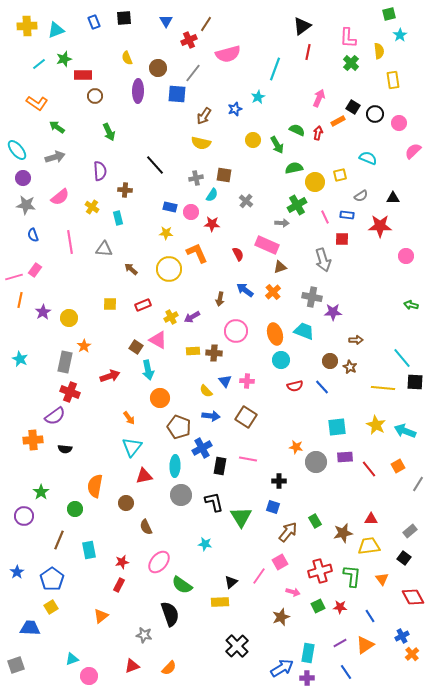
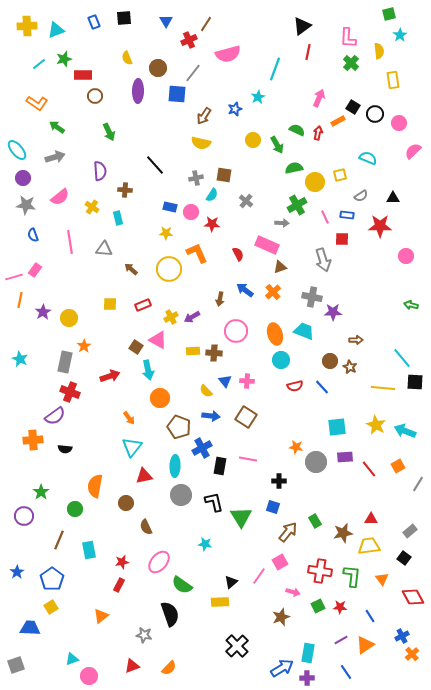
red cross at (320, 571): rotated 25 degrees clockwise
purple line at (340, 643): moved 1 px right, 3 px up
